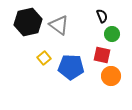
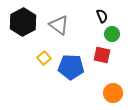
black hexagon: moved 5 px left; rotated 16 degrees counterclockwise
orange circle: moved 2 px right, 17 px down
